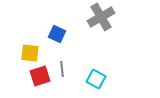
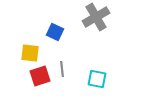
gray cross: moved 5 px left
blue square: moved 2 px left, 2 px up
cyan square: moved 1 px right; rotated 18 degrees counterclockwise
